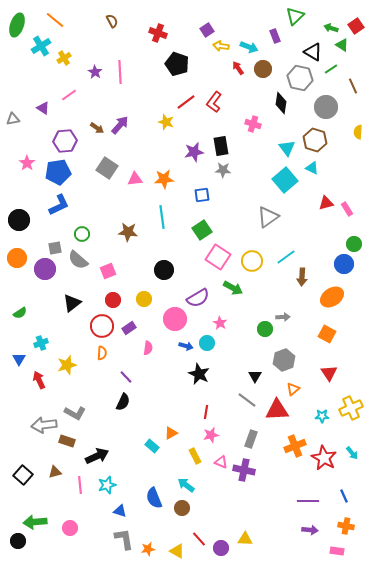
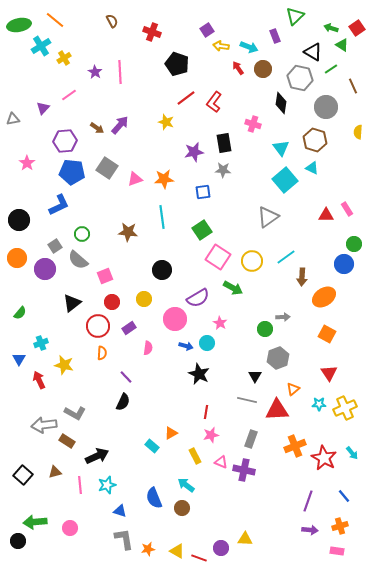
green ellipse at (17, 25): moved 2 px right; rotated 60 degrees clockwise
red square at (356, 26): moved 1 px right, 2 px down
red cross at (158, 33): moved 6 px left, 1 px up
red line at (186, 102): moved 4 px up
purple triangle at (43, 108): rotated 40 degrees clockwise
black rectangle at (221, 146): moved 3 px right, 3 px up
cyan triangle at (287, 148): moved 6 px left
blue pentagon at (58, 172): moved 14 px right; rotated 15 degrees clockwise
pink triangle at (135, 179): rotated 14 degrees counterclockwise
blue square at (202, 195): moved 1 px right, 3 px up
red triangle at (326, 203): moved 12 px down; rotated 14 degrees clockwise
gray square at (55, 248): moved 2 px up; rotated 24 degrees counterclockwise
black circle at (164, 270): moved 2 px left
pink square at (108, 271): moved 3 px left, 5 px down
orange ellipse at (332, 297): moved 8 px left
red circle at (113, 300): moved 1 px left, 2 px down
green semicircle at (20, 313): rotated 16 degrees counterclockwise
red circle at (102, 326): moved 4 px left
gray hexagon at (284, 360): moved 6 px left, 2 px up
yellow star at (67, 365): moved 3 px left; rotated 30 degrees clockwise
gray line at (247, 400): rotated 24 degrees counterclockwise
yellow cross at (351, 408): moved 6 px left
cyan star at (322, 416): moved 3 px left, 12 px up
brown rectangle at (67, 441): rotated 14 degrees clockwise
blue line at (344, 496): rotated 16 degrees counterclockwise
purple line at (308, 501): rotated 70 degrees counterclockwise
orange cross at (346, 526): moved 6 px left; rotated 28 degrees counterclockwise
red line at (199, 539): moved 19 px down; rotated 28 degrees counterclockwise
